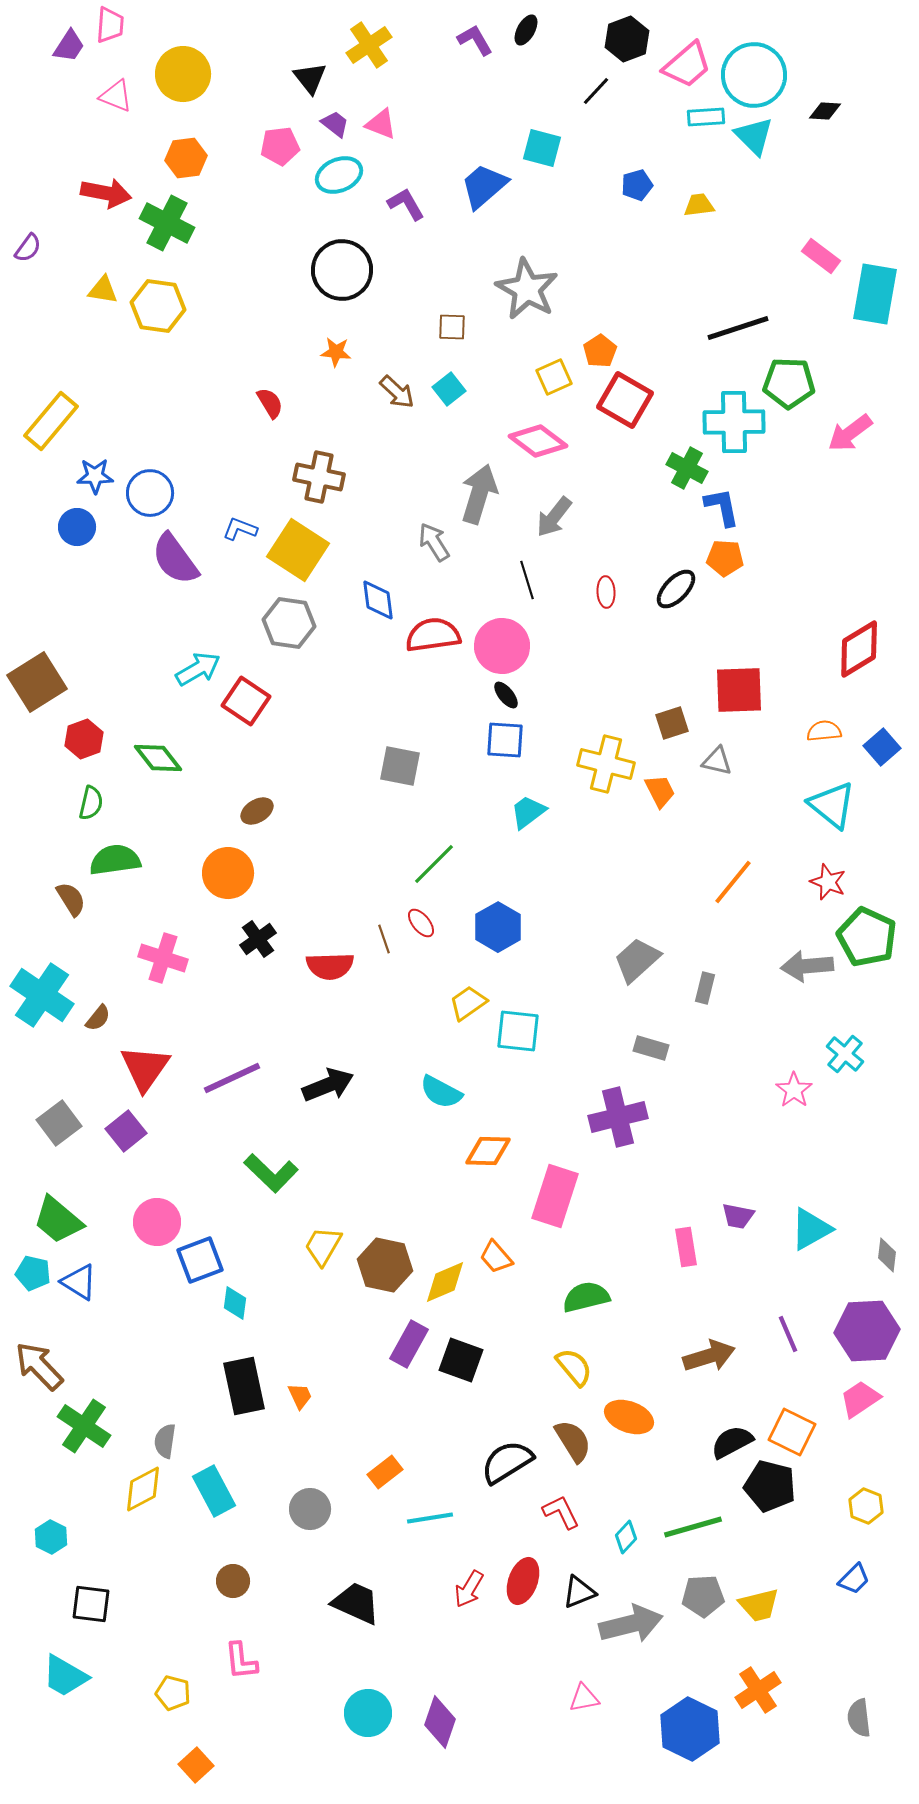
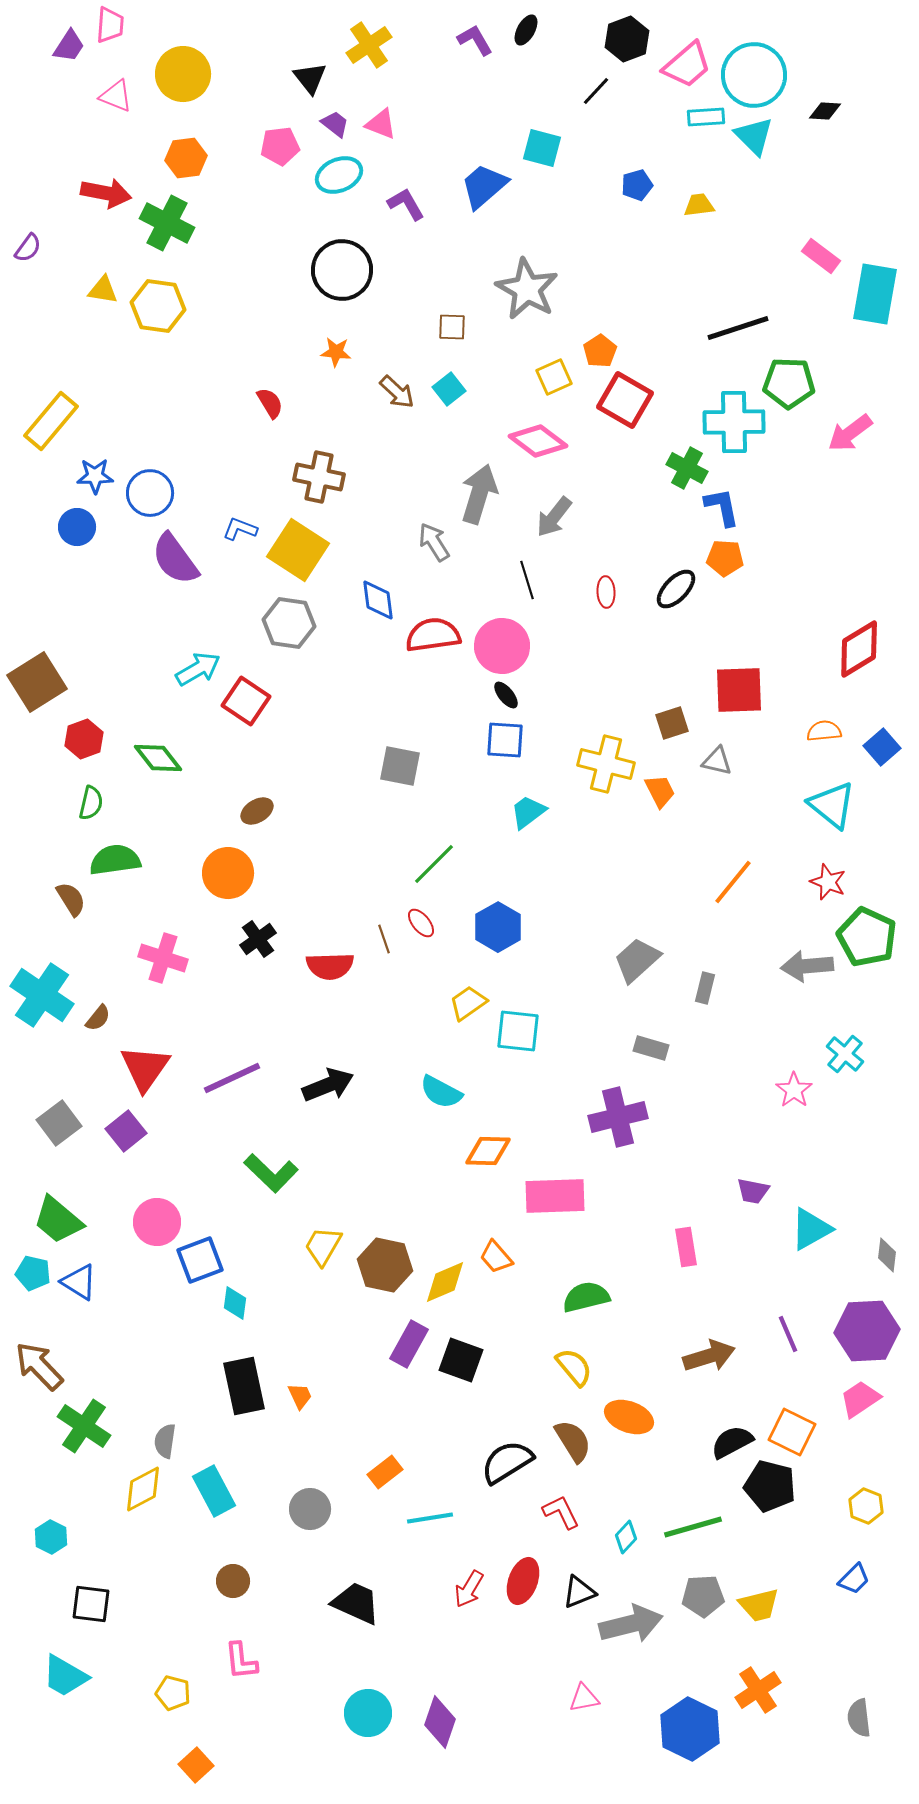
pink rectangle at (555, 1196): rotated 70 degrees clockwise
purple trapezoid at (738, 1216): moved 15 px right, 25 px up
